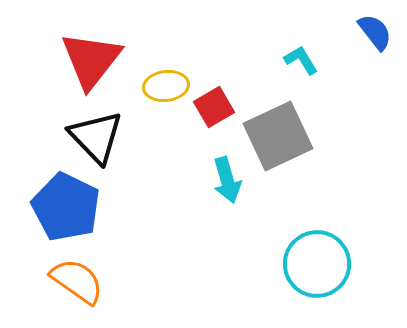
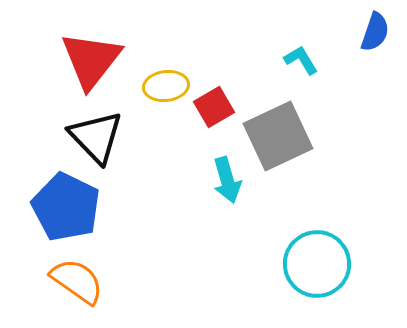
blue semicircle: rotated 57 degrees clockwise
